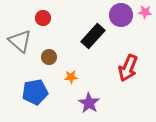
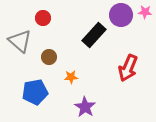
black rectangle: moved 1 px right, 1 px up
purple star: moved 4 px left, 4 px down
